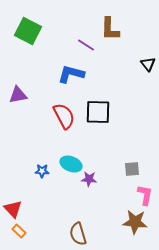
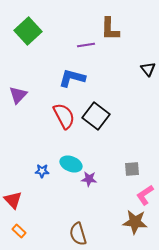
green square: rotated 20 degrees clockwise
purple line: rotated 42 degrees counterclockwise
black triangle: moved 5 px down
blue L-shape: moved 1 px right, 4 px down
purple triangle: rotated 36 degrees counterclockwise
black square: moved 2 px left, 4 px down; rotated 36 degrees clockwise
pink L-shape: rotated 135 degrees counterclockwise
red triangle: moved 9 px up
